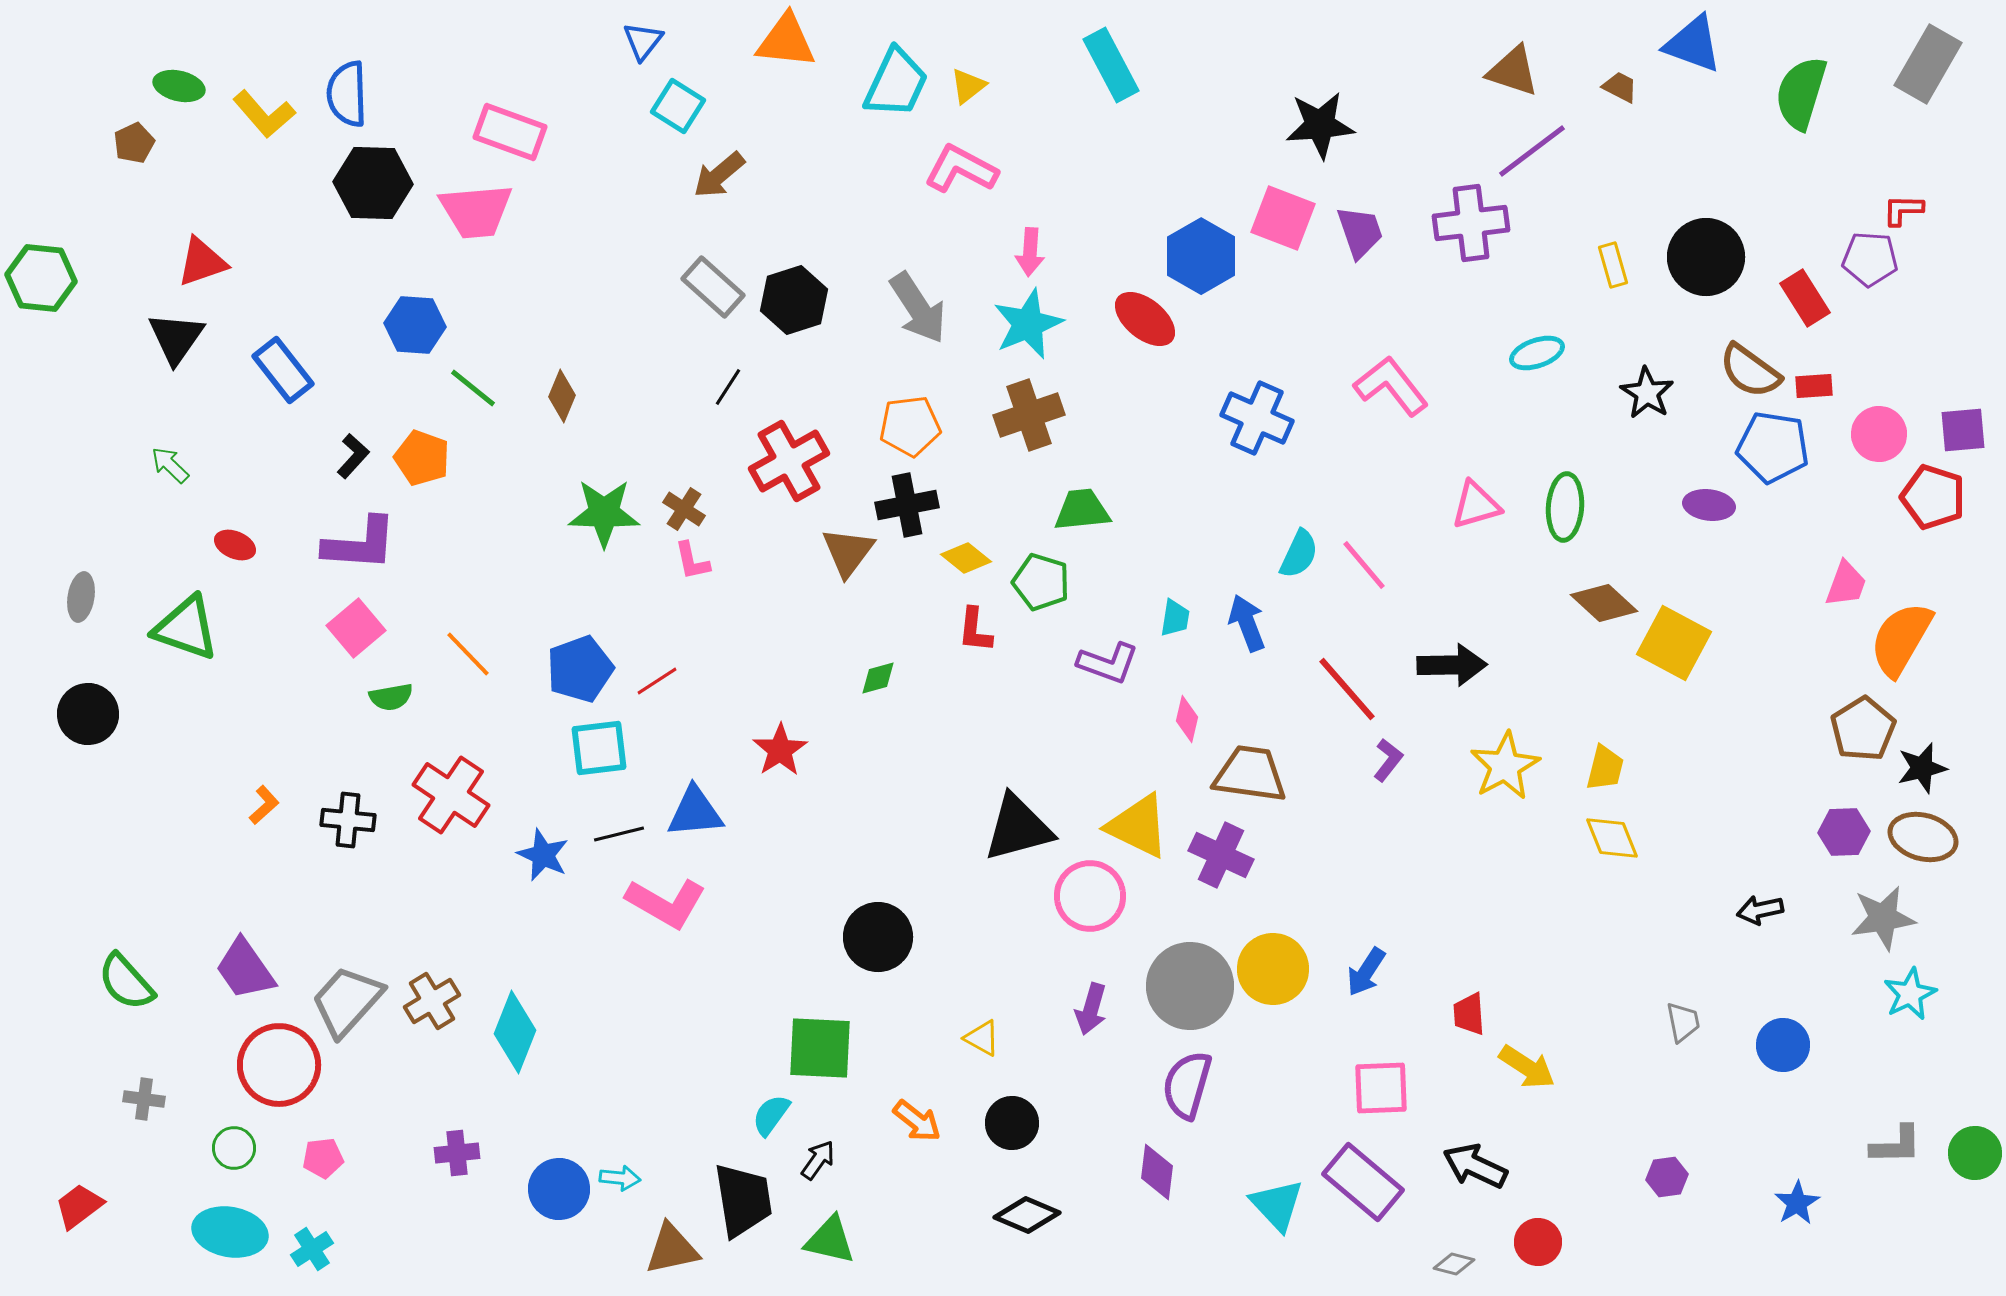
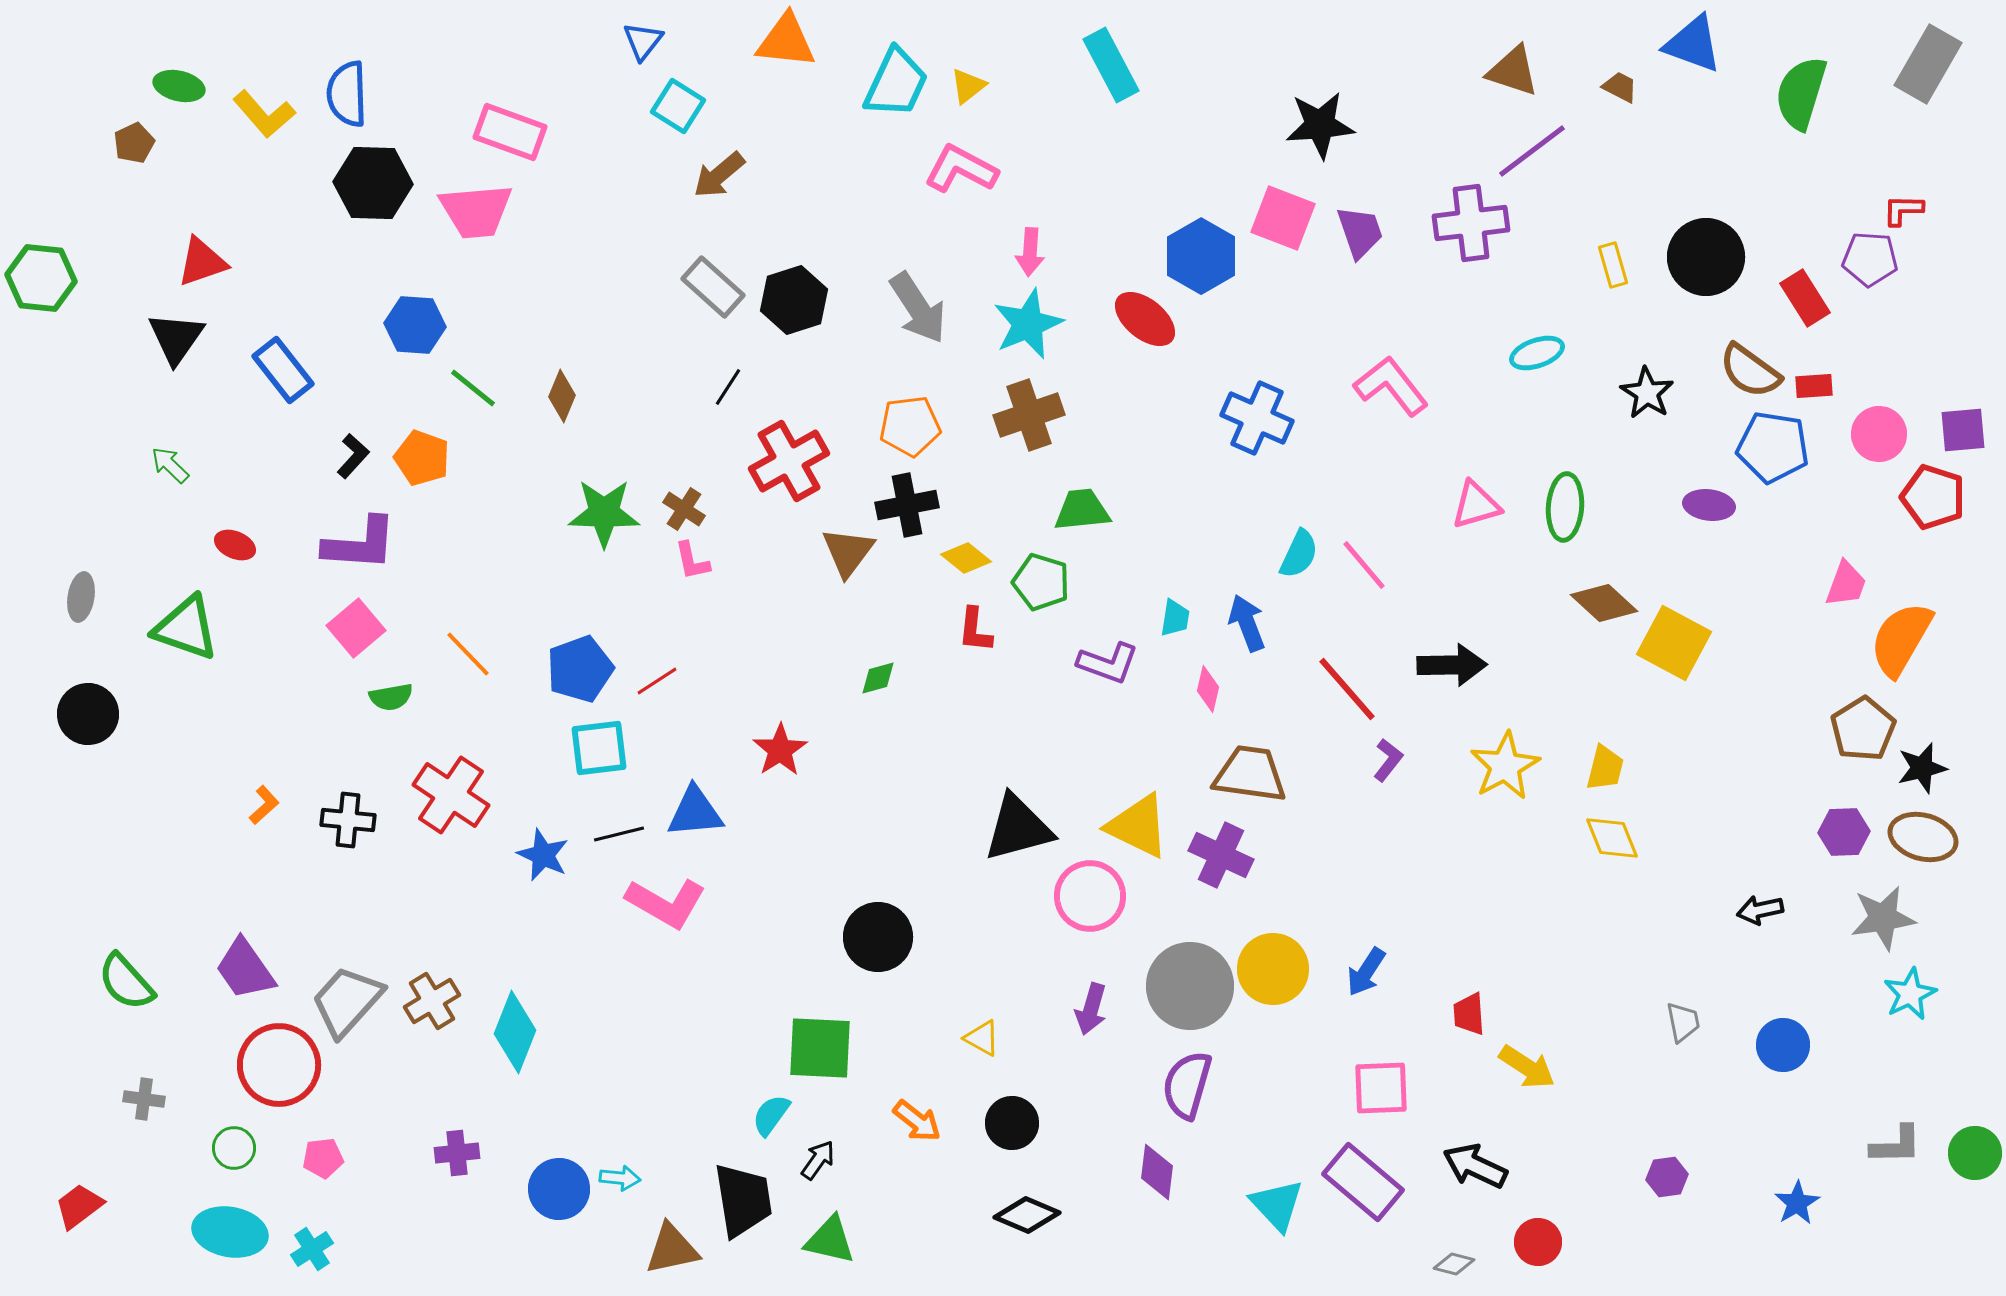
pink diamond at (1187, 719): moved 21 px right, 30 px up
